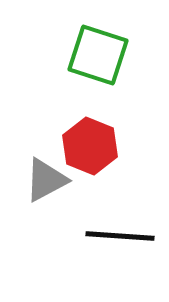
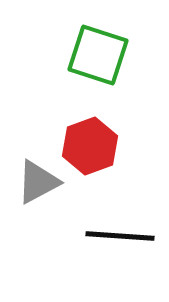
red hexagon: rotated 18 degrees clockwise
gray triangle: moved 8 px left, 2 px down
